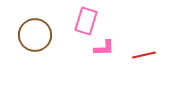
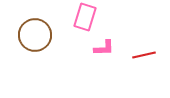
pink rectangle: moved 1 px left, 4 px up
